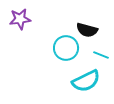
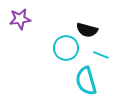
cyan semicircle: rotated 100 degrees clockwise
